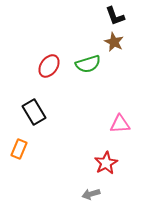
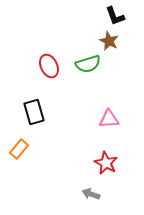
brown star: moved 5 px left, 1 px up
red ellipse: rotated 60 degrees counterclockwise
black rectangle: rotated 15 degrees clockwise
pink triangle: moved 11 px left, 5 px up
orange rectangle: rotated 18 degrees clockwise
red star: rotated 15 degrees counterclockwise
gray arrow: rotated 36 degrees clockwise
